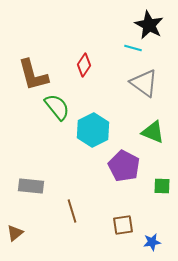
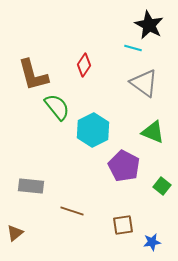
green square: rotated 36 degrees clockwise
brown line: rotated 55 degrees counterclockwise
